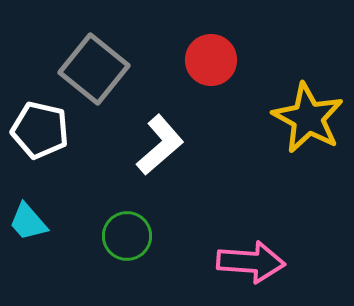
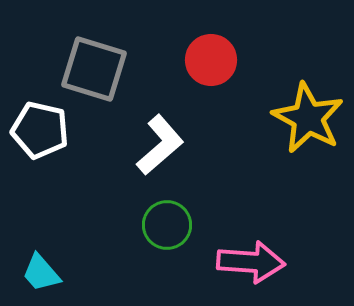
gray square: rotated 22 degrees counterclockwise
cyan trapezoid: moved 13 px right, 51 px down
green circle: moved 40 px right, 11 px up
